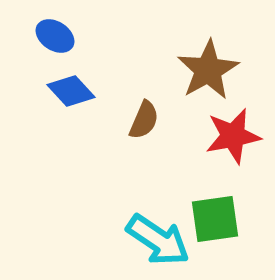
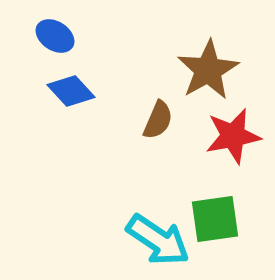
brown semicircle: moved 14 px right
